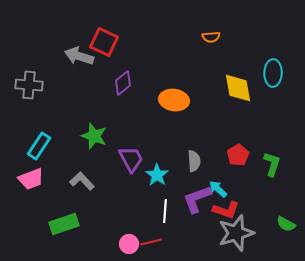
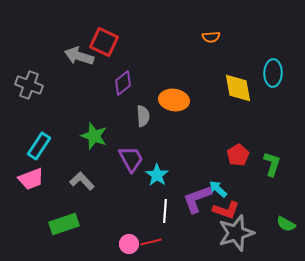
gray cross: rotated 16 degrees clockwise
gray semicircle: moved 51 px left, 45 px up
